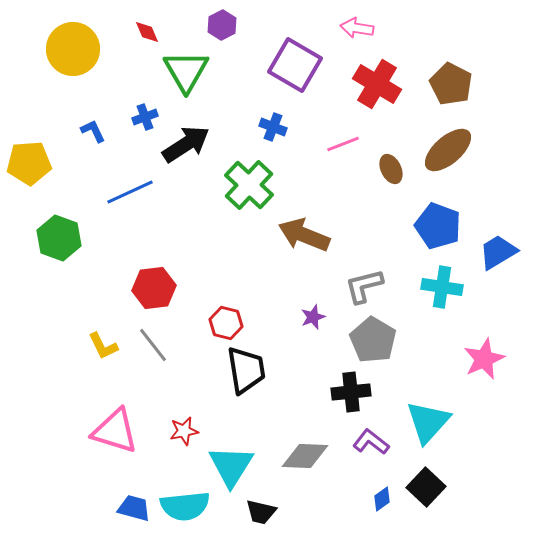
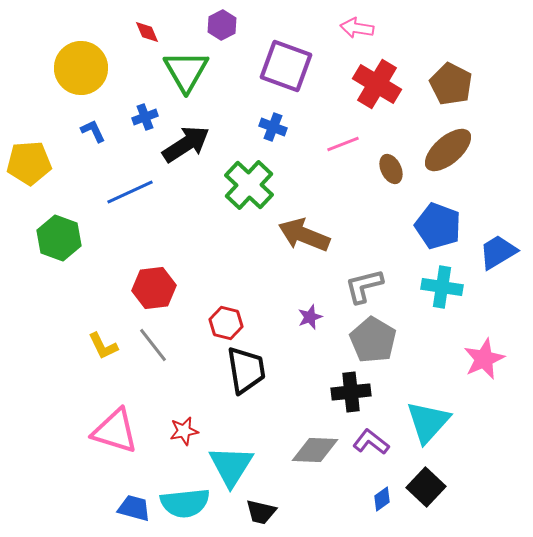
yellow circle at (73, 49): moved 8 px right, 19 px down
purple square at (295, 65): moved 9 px left, 1 px down; rotated 10 degrees counterclockwise
purple star at (313, 317): moved 3 px left
gray diamond at (305, 456): moved 10 px right, 6 px up
cyan semicircle at (185, 506): moved 3 px up
